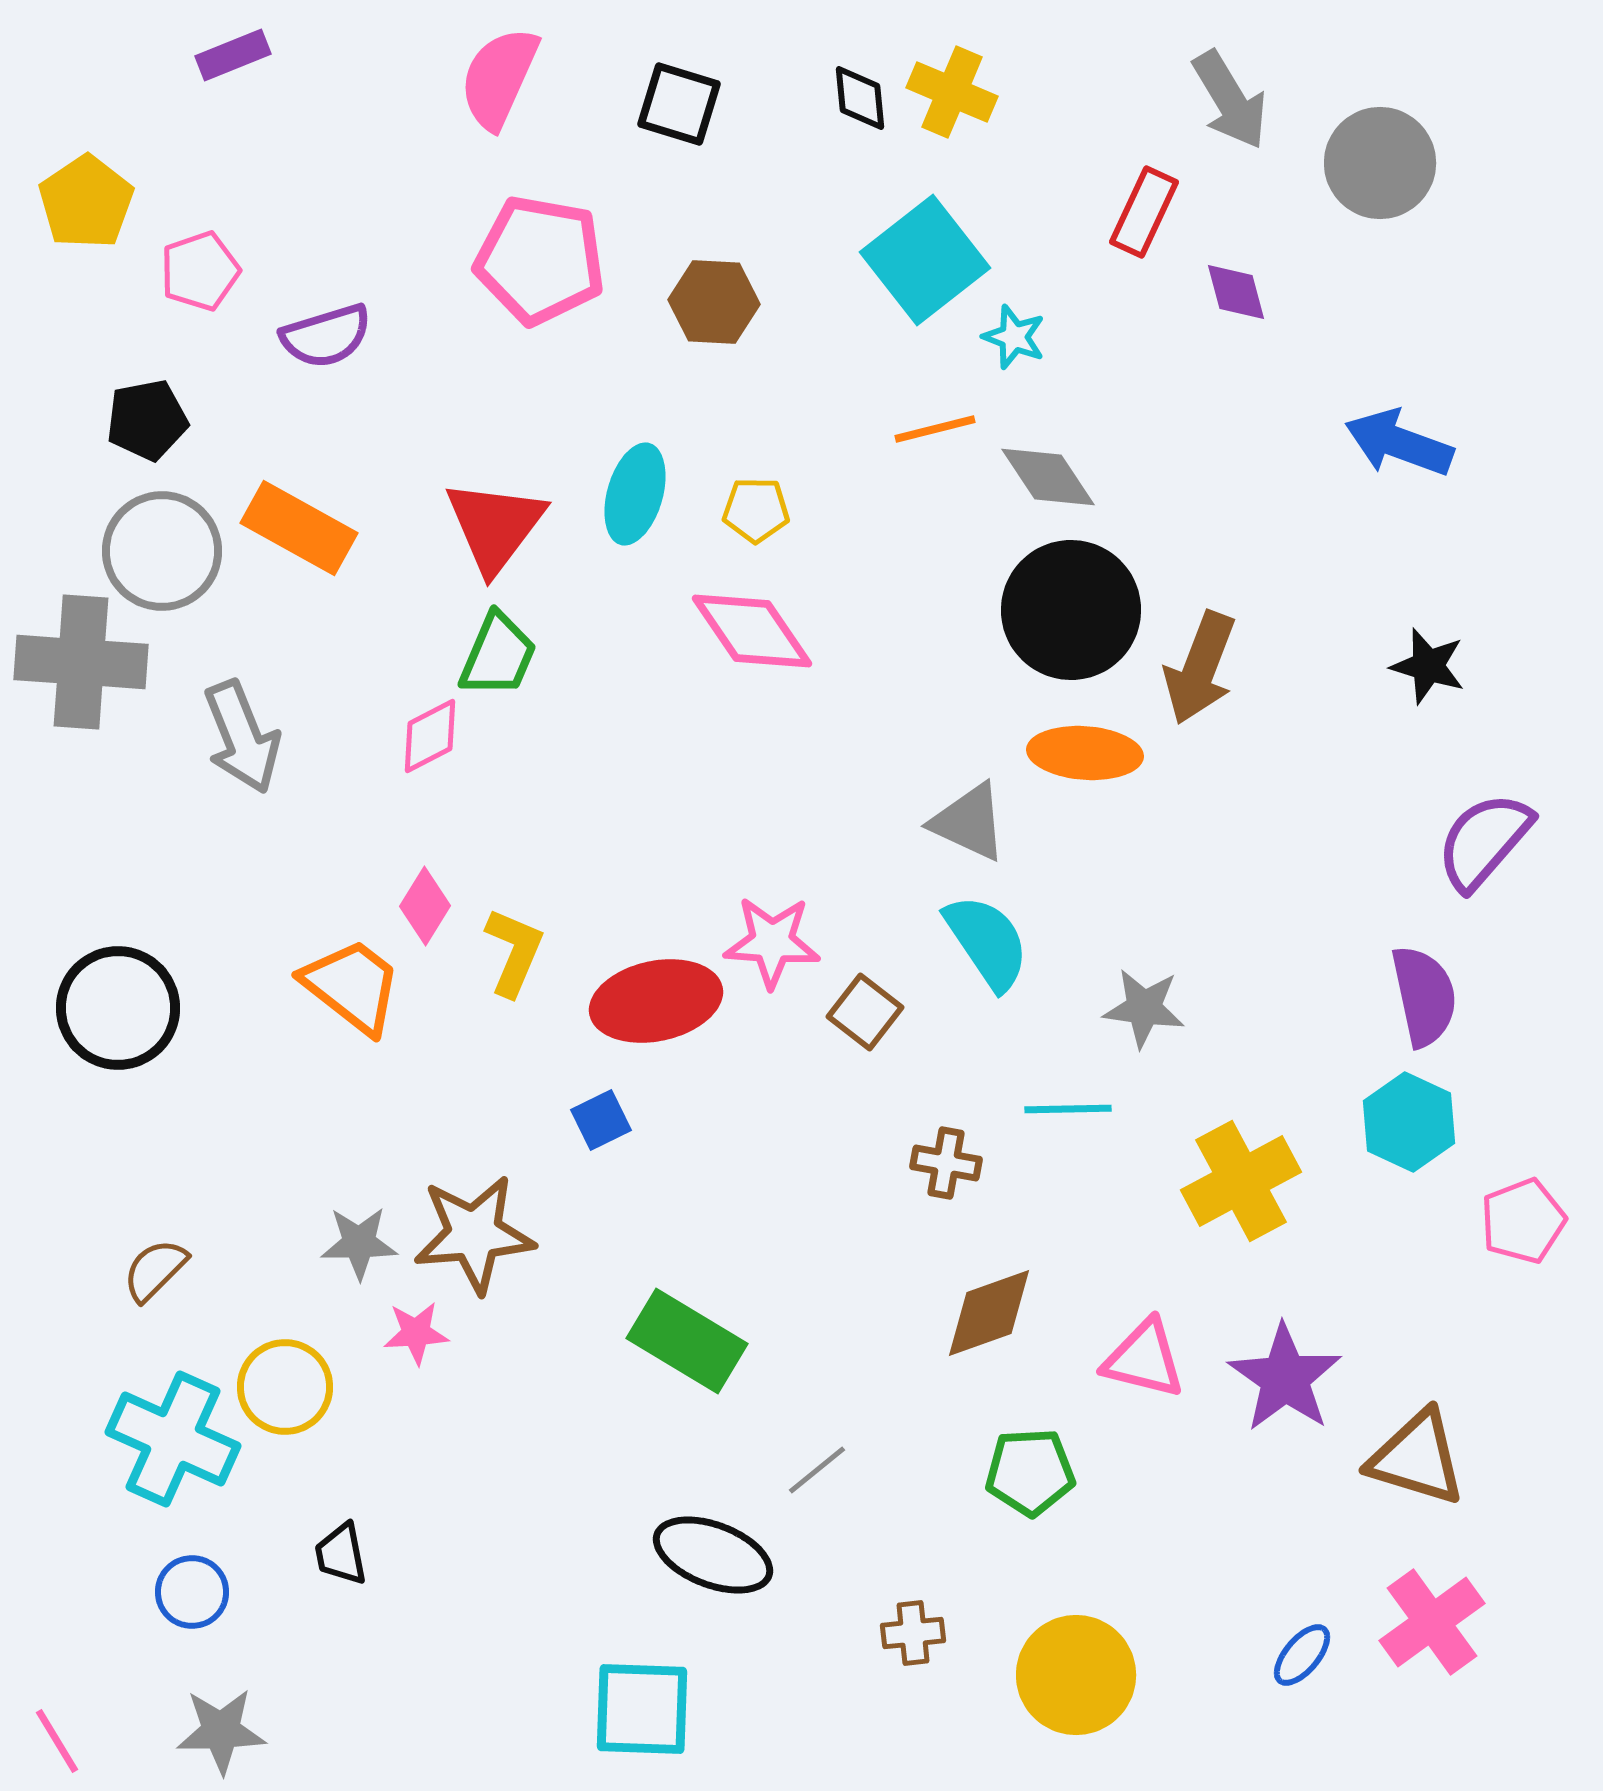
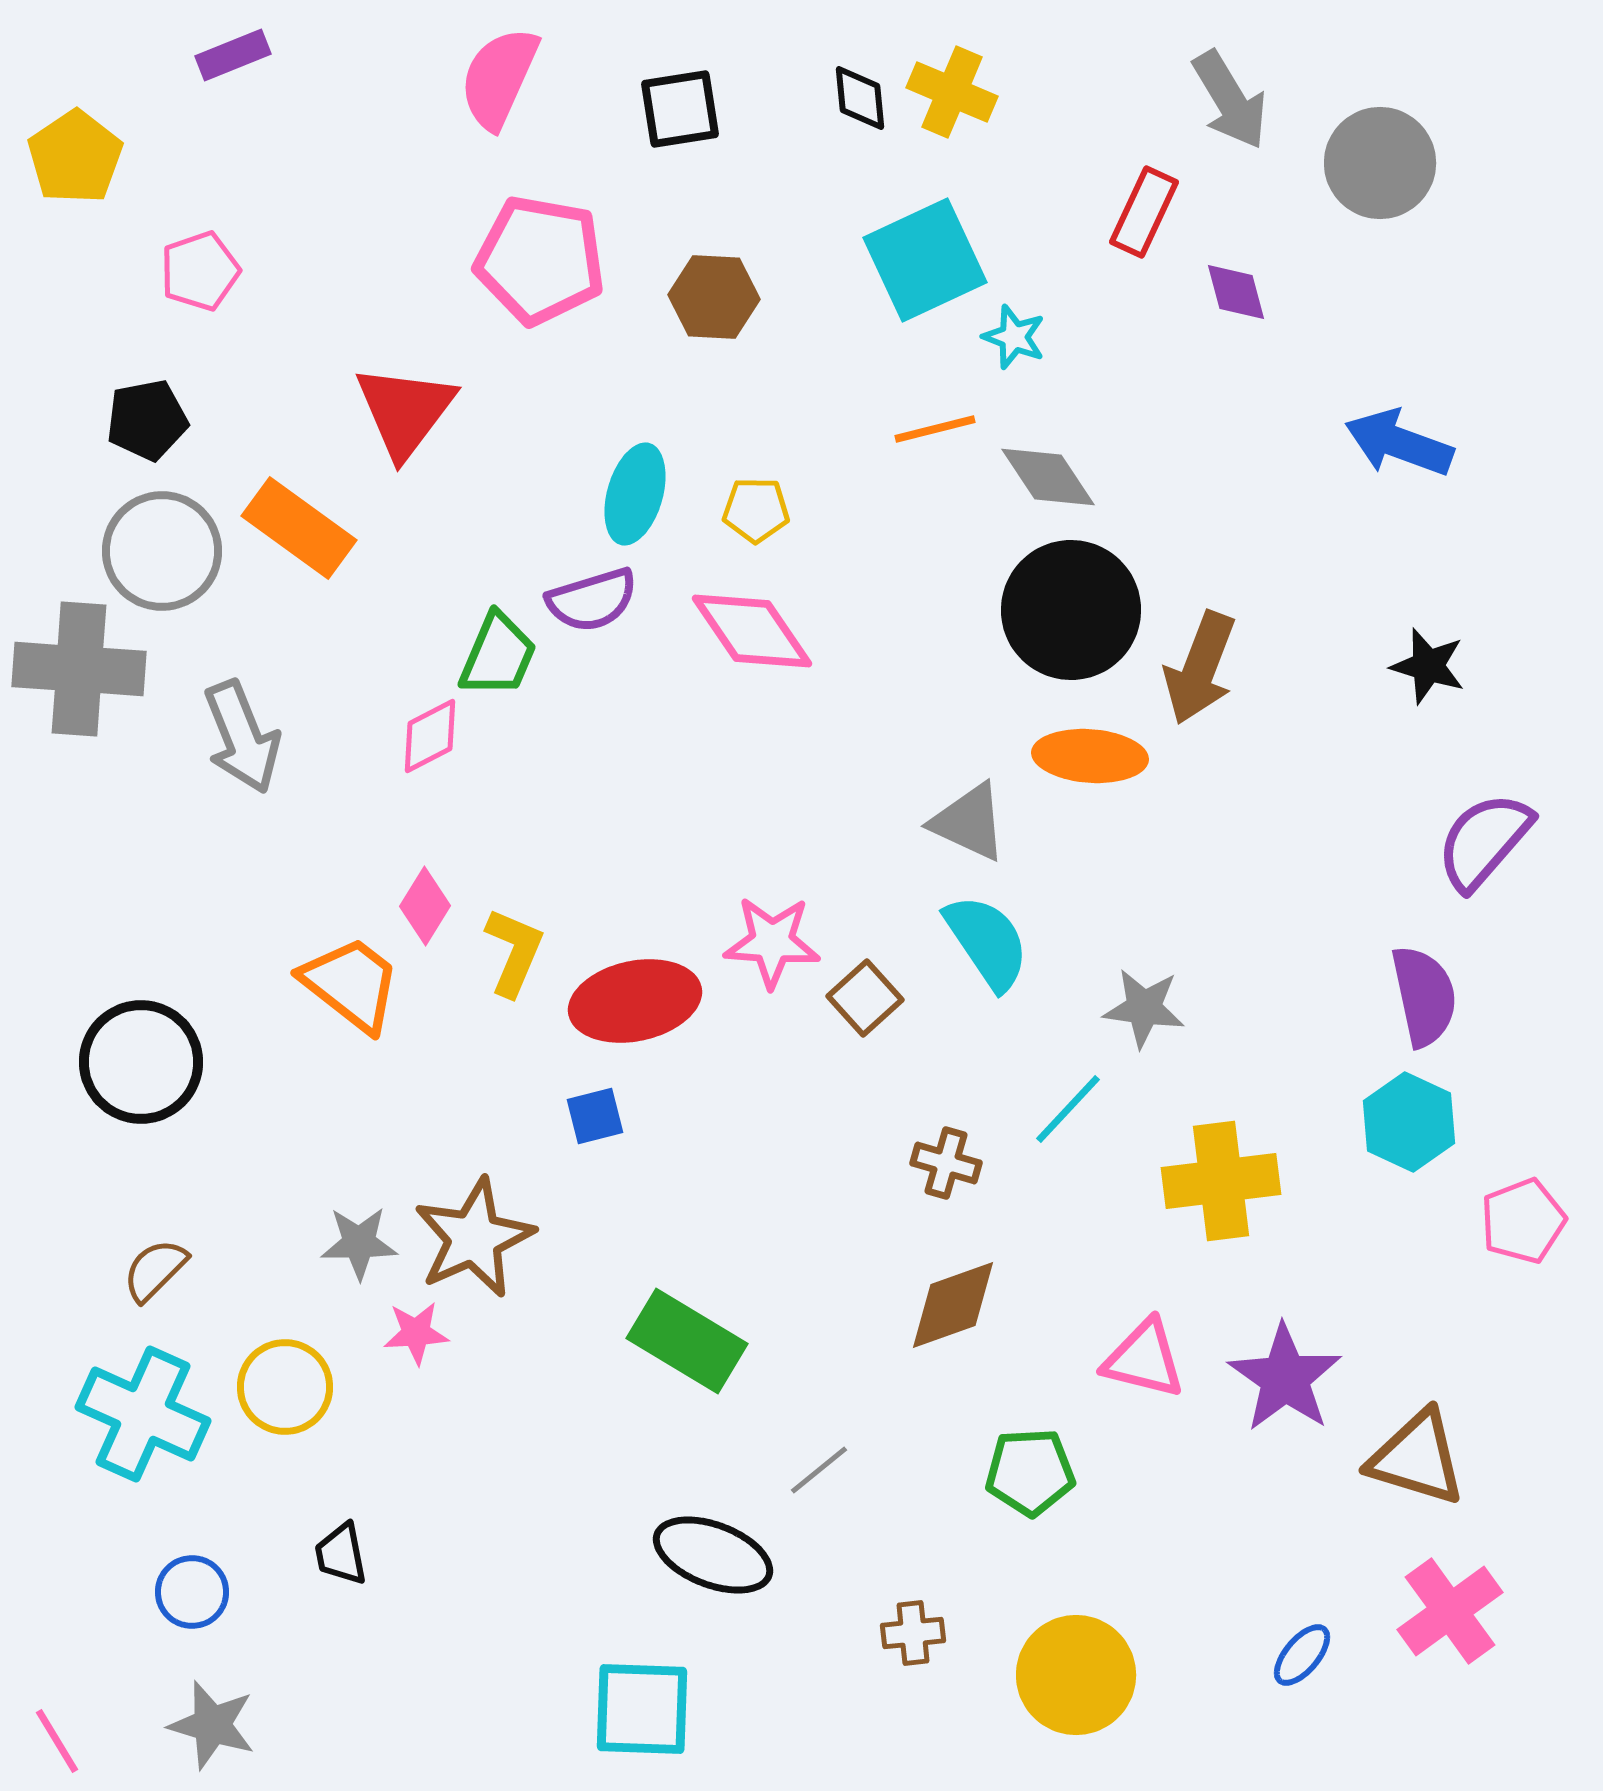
black square at (679, 104): moved 1 px right, 5 px down; rotated 26 degrees counterclockwise
yellow pentagon at (86, 202): moved 11 px left, 45 px up
cyan square at (925, 260): rotated 13 degrees clockwise
brown hexagon at (714, 302): moved 5 px up
purple semicircle at (326, 336): moved 266 px right, 264 px down
red triangle at (495, 526): moved 90 px left, 115 px up
orange rectangle at (299, 528): rotated 7 degrees clockwise
gray cross at (81, 662): moved 2 px left, 7 px down
orange ellipse at (1085, 753): moved 5 px right, 3 px down
orange trapezoid at (352, 986): moved 1 px left, 2 px up
red ellipse at (656, 1001): moved 21 px left
black circle at (118, 1008): moved 23 px right, 54 px down
brown square at (865, 1012): moved 14 px up; rotated 10 degrees clockwise
cyan line at (1068, 1109): rotated 46 degrees counterclockwise
blue square at (601, 1120): moved 6 px left, 4 px up; rotated 12 degrees clockwise
brown cross at (946, 1163): rotated 6 degrees clockwise
yellow cross at (1241, 1181): moved 20 px left; rotated 21 degrees clockwise
brown star at (474, 1234): moved 4 px down; rotated 19 degrees counterclockwise
brown diamond at (989, 1313): moved 36 px left, 8 px up
cyan cross at (173, 1439): moved 30 px left, 25 px up
gray line at (817, 1470): moved 2 px right
pink cross at (1432, 1622): moved 18 px right, 11 px up
gray star at (221, 1731): moved 9 px left, 6 px up; rotated 18 degrees clockwise
